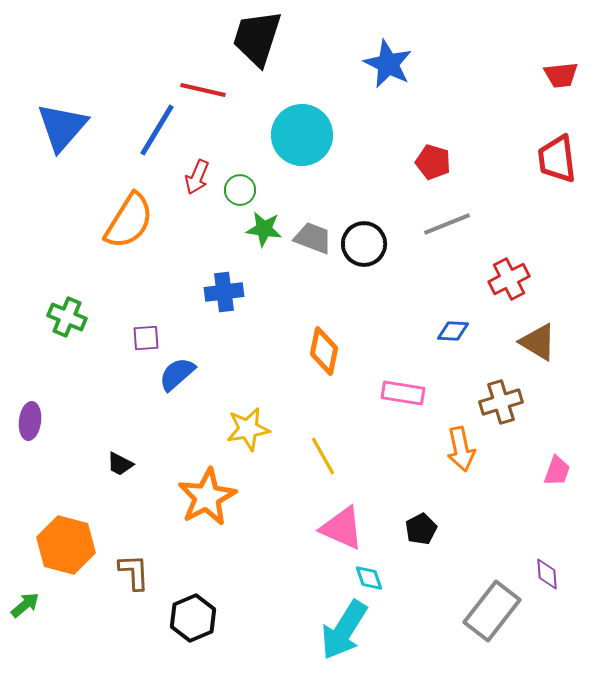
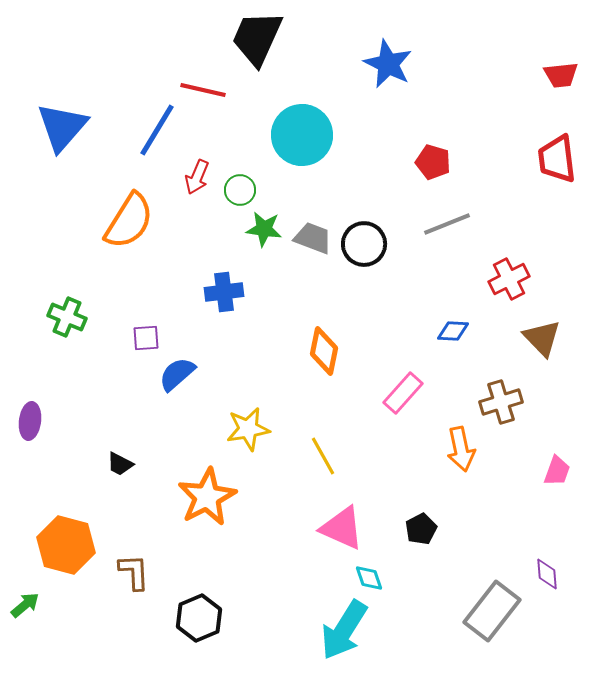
black trapezoid at (257, 38): rotated 6 degrees clockwise
brown triangle at (538, 342): moved 4 px right, 4 px up; rotated 15 degrees clockwise
pink rectangle at (403, 393): rotated 57 degrees counterclockwise
black hexagon at (193, 618): moved 6 px right
